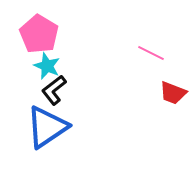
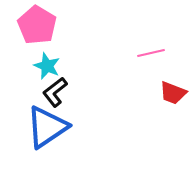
pink pentagon: moved 2 px left, 9 px up
pink line: rotated 40 degrees counterclockwise
black L-shape: moved 1 px right, 2 px down
